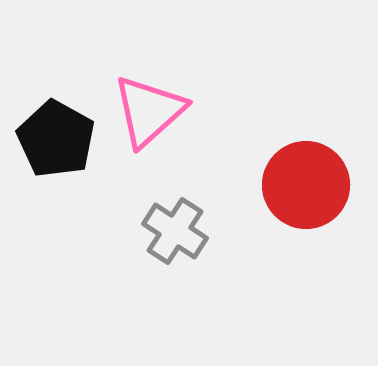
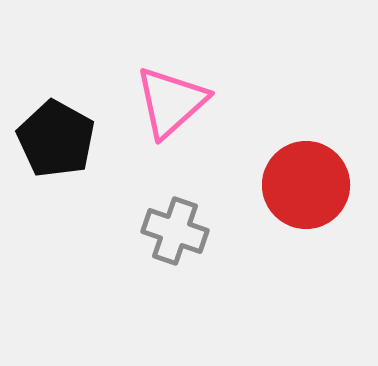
pink triangle: moved 22 px right, 9 px up
gray cross: rotated 14 degrees counterclockwise
